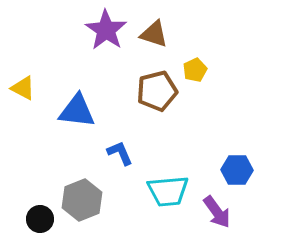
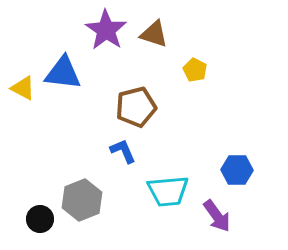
yellow pentagon: rotated 20 degrees counterclockwise
brown pentagon: moved 21 px left, 16 px down
blue triangle: moved 14 px left, 38 px up
blue L-shape: moved 3 px right, 2 px up
purple arrow: moved 4 px down
